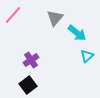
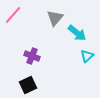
purple cross: moved 1 px right, 4 px up; rotated 35 degrees counterclockwise
black square: rotated 12 degrees clockwise
